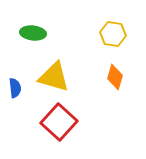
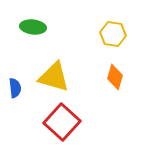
green ellipse: moved 6 px up
red square: moved 3 px right
